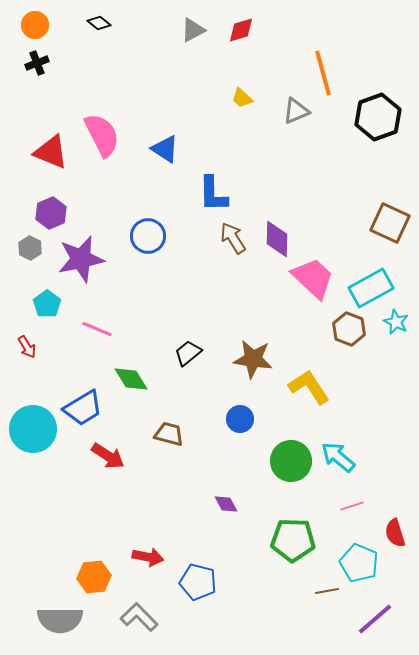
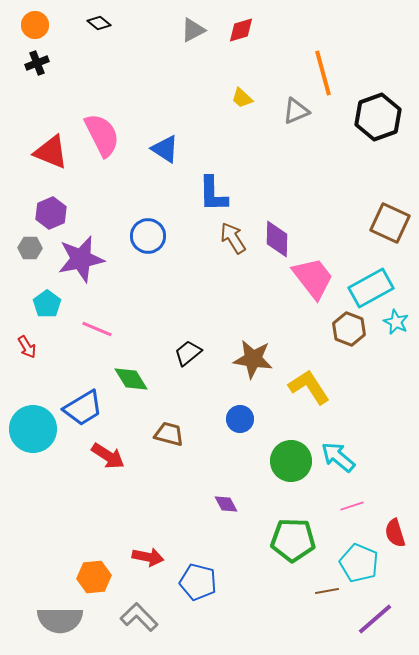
gray hexagon at (30, 248): rotated 25 degrees counterclockwise
pink trapezoid at (313, 278): rotated 9 degrees clockwise
